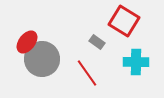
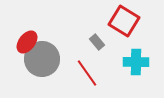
gray rectangle: rotated 14 degrees clockwise
